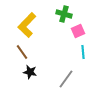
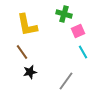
yellow L-shape: rotated 55 degrees counterclockwise
cyan line: rotated 24 degrees counterclockwise
black star: rotated 24 degrees counterclockwise
gray line: moved 2 px down
